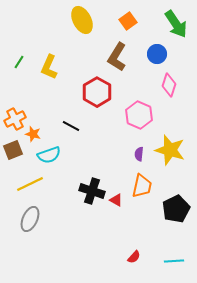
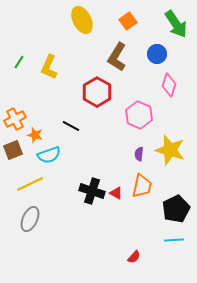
orange star: moved 2 px right, 1 px down
red triangle: moved 7 px up
cyan line: moved 21 px up
